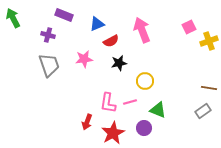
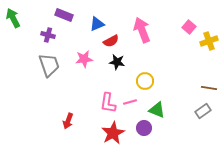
pink square: rotated 24 degrees counterclockwise
black star: moved 2 px left, 1 px up; rotated 21 degrees clockwise
green triangle: moved 1 px left
red arrow: moved 19 px left, 1 px up
